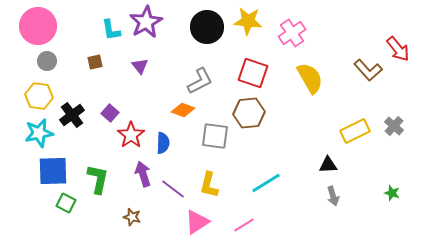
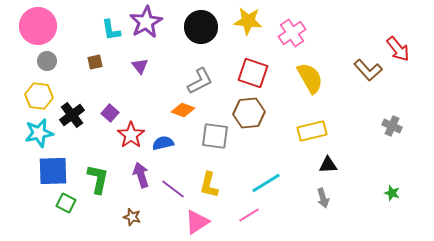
black circle: moved 6 px left
gray cross: moved 2 px left; rotated 18 degrees counterclockwise
yellow rectangle: moved 43 px left; rotated 12 degrees clockwise
blue semicircle: rotated 105 degrees counterclockwise
purple arrow: moved 2 px left, 1 px down
gray arrow: moved 10 px left, 2 px down
pink line: moved 5 px right, 10 px up
